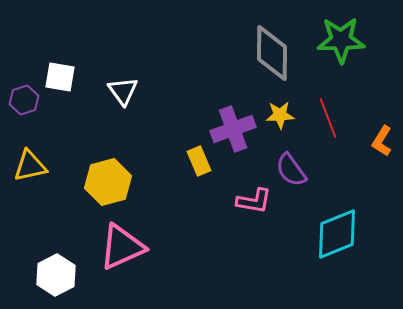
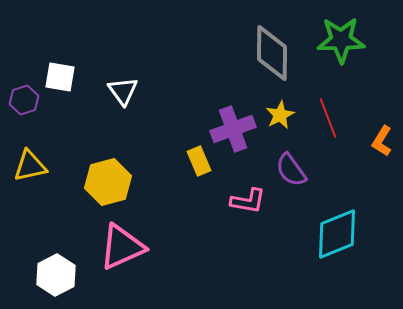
yellow star: rotated 24 degrees counterclockwise
pink L-shape: moved 6 px left
